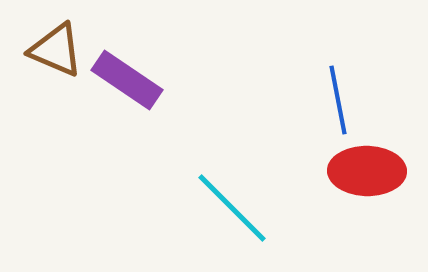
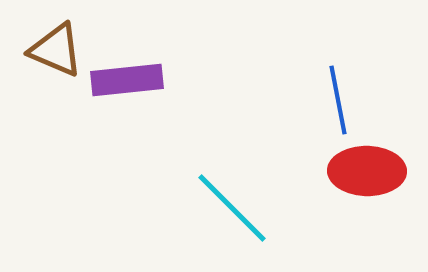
purple rectangle: rotated 40 degrees counterclockwise
